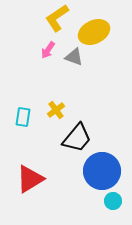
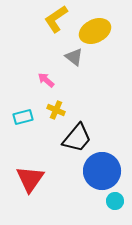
yellow L-shape: moved 1 px left, 1 px down
yellow ellipse: moved 1 px right, 1 px up
pink arrow: moved 2 px left, 30 px down; rotated 96 degrees clockwise
gray triangle: rotated 18 degrees clockwise
yellow cross: rotated 30 degrees counterclockwise
cyan rectangle: rotated 66 degrees clockwise
red triangle: rotated 24 degrees counterclockwise
cyan circle: moved 2 px right
